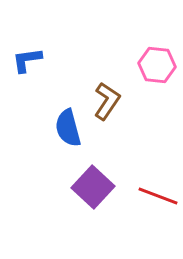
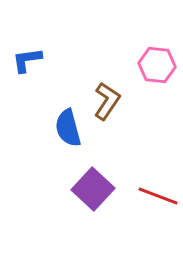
purple square: moved 2 px down
